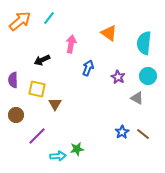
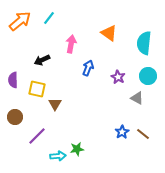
brown circle: moved 1 px left, 2 px down
